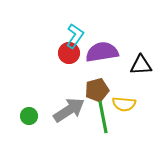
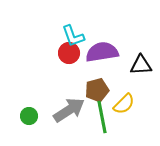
cyan L-shape: moved 2 px left; rotated 125 degrees clockwise
yellow semicircle: rotated 50 degrees counterclockwise
green line: moved 1 px left
